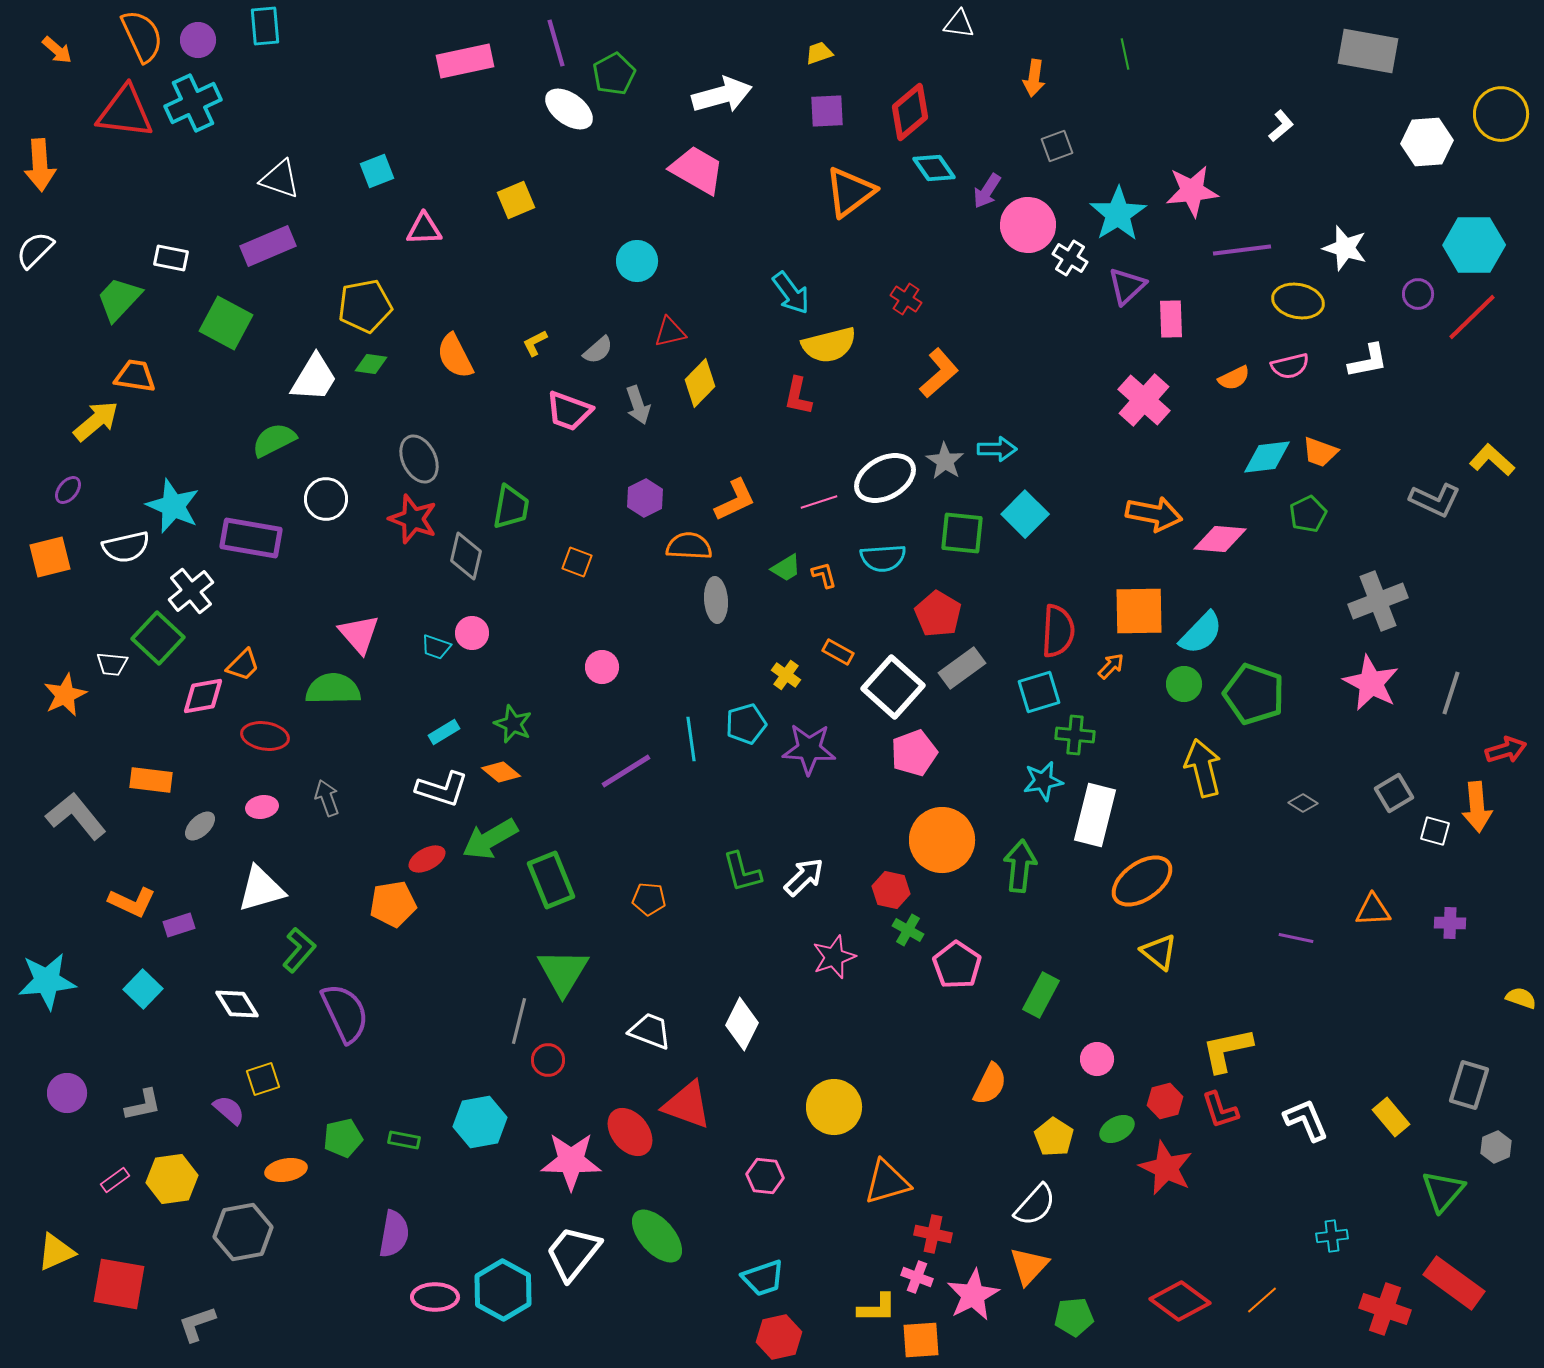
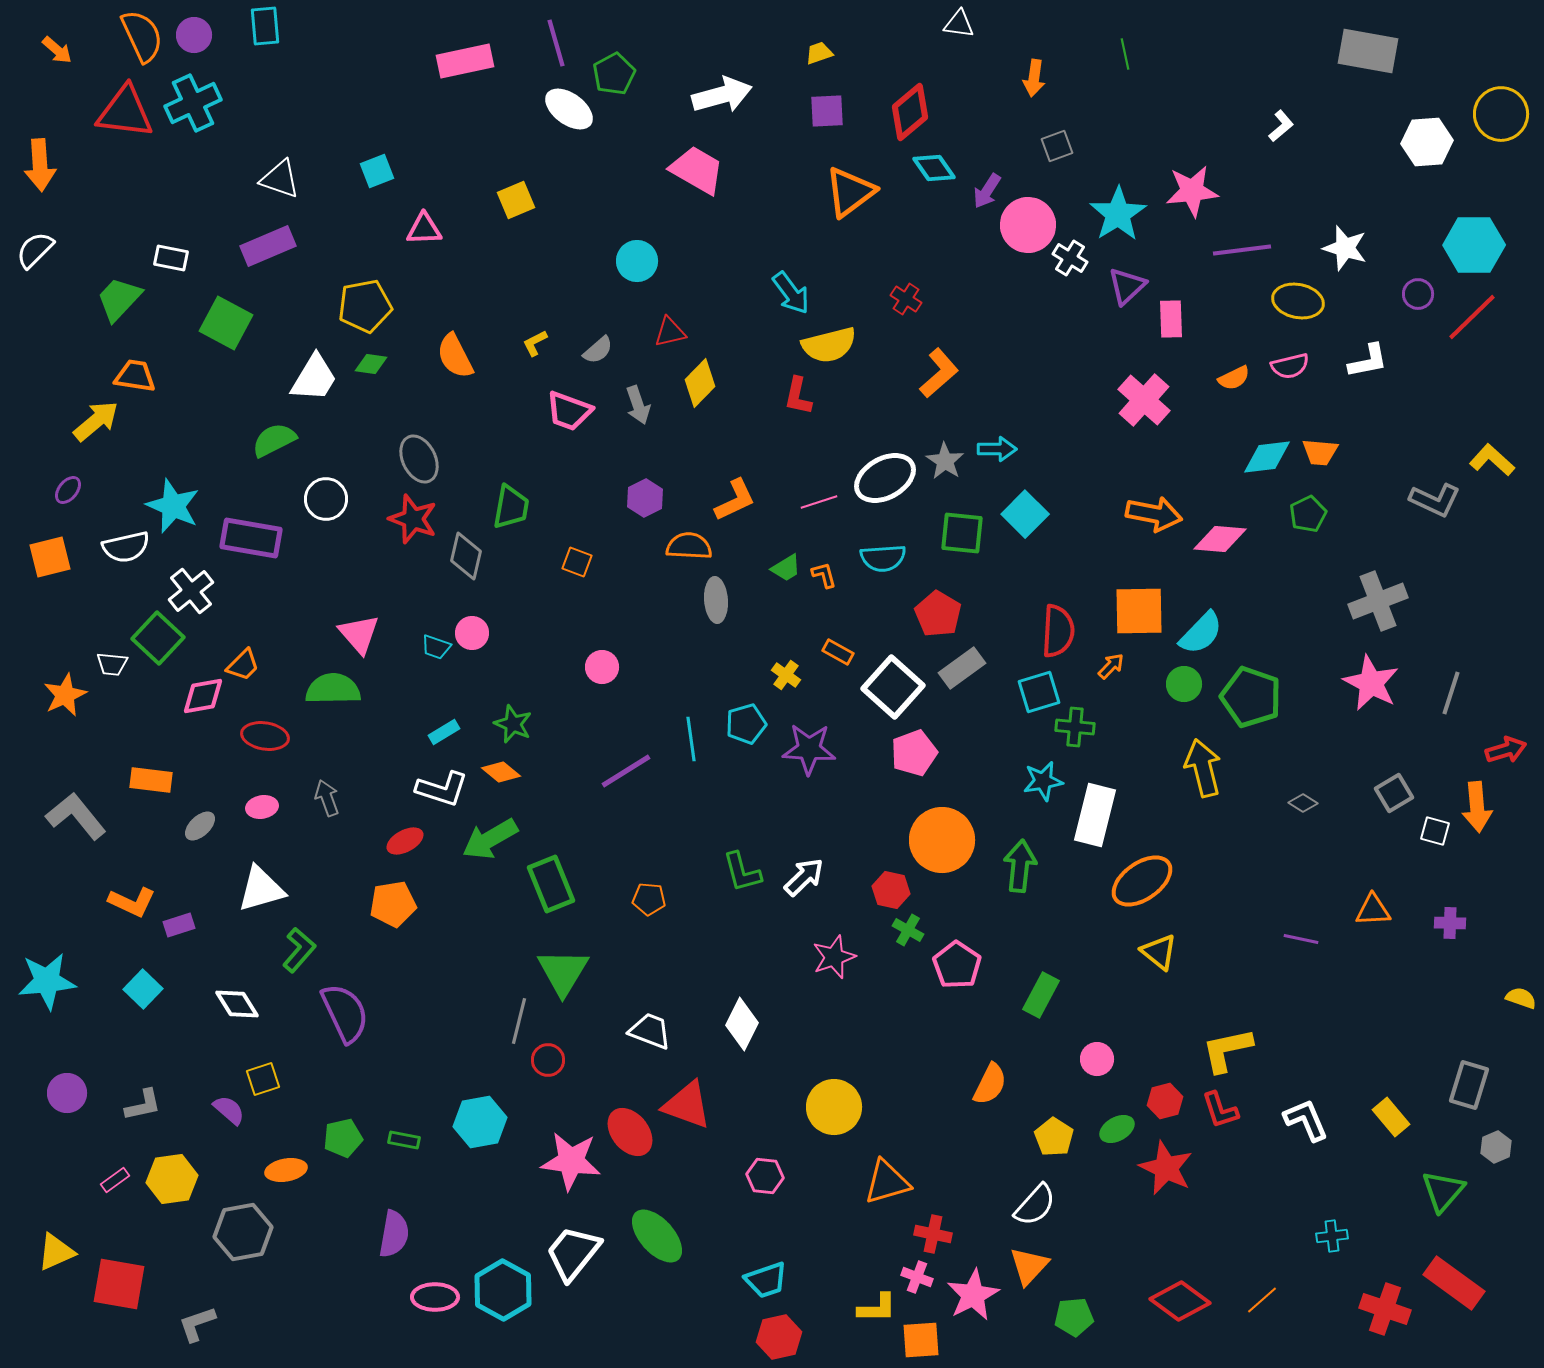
purple circle at (198, 40): moved 4 px left, 5 px up
orange trapezoid at (1320, 452): rotated 15 degrees counterclockwise
green pentagon at (1254, 694): moved 3 px left, 3 px down
green cross at (1075, 735): moved 8 px up
red ellipse at (427, 859): moved 22 px left, 18 px up
green rectangle at (551, 880): moved 4 px down
purple line at (1296, 938): moved 5 px right, 1 px down
pink star at (571, 1161): rotated 6 degrees clockwise
cyan trapezoid at (763, 1278): moved 3 px right, 2 px down
